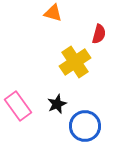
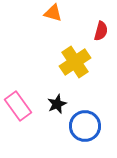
red semicircle: moved 2 px right, 3 px up
